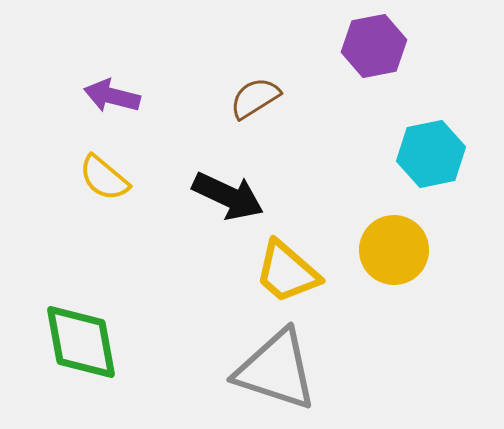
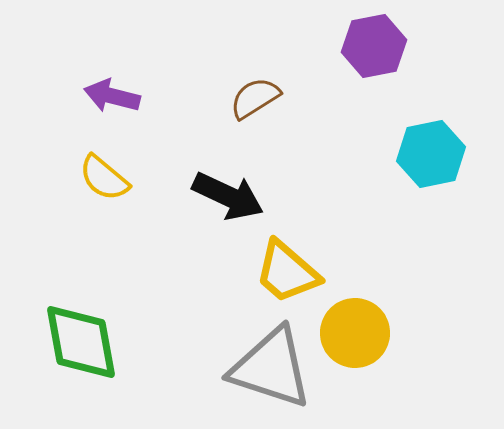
yellow circle: moved 39 px left, 83 px down
gray triangle: moved 5 px left, 2 px up
